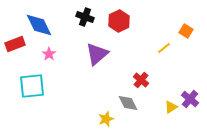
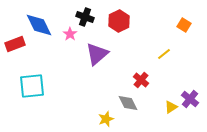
orange square: moved 2 px left, 6 px up
yellow line: moved 6 px down
pink star: moved 21 px right, 20 px up
